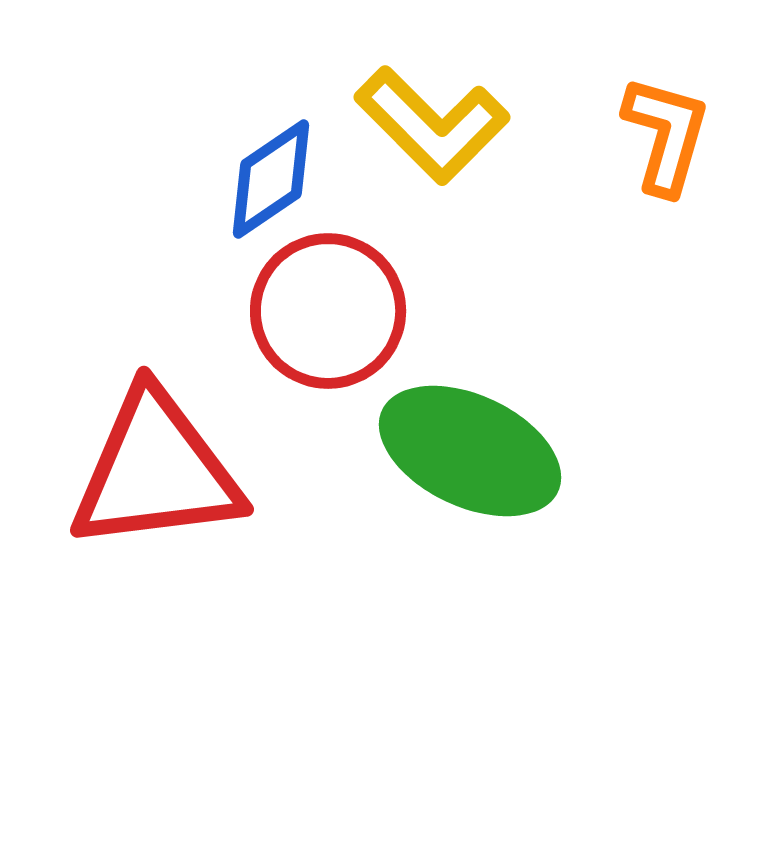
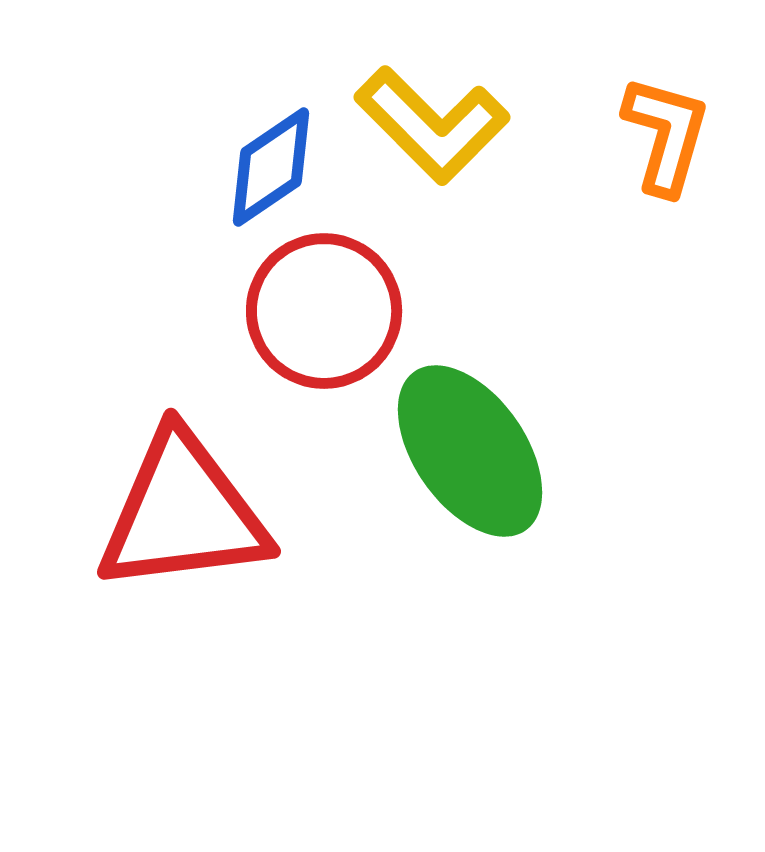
blue diamond: moved 12 px up
red circle: moved 4 px left
green ellipse: rotated 30 degrees clockwise
red triangle: moved 27 px right, 42 px down
